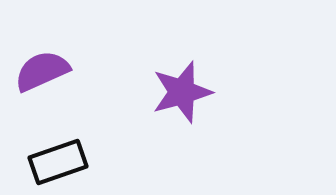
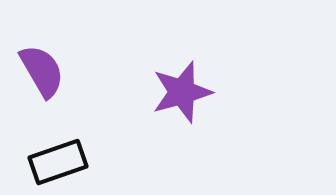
purple semicircle: rotated 84 degrees clockwise
